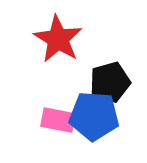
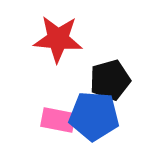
red star: rotated 27 degrees counterclockwise
black pentagon: moved 2 px up
